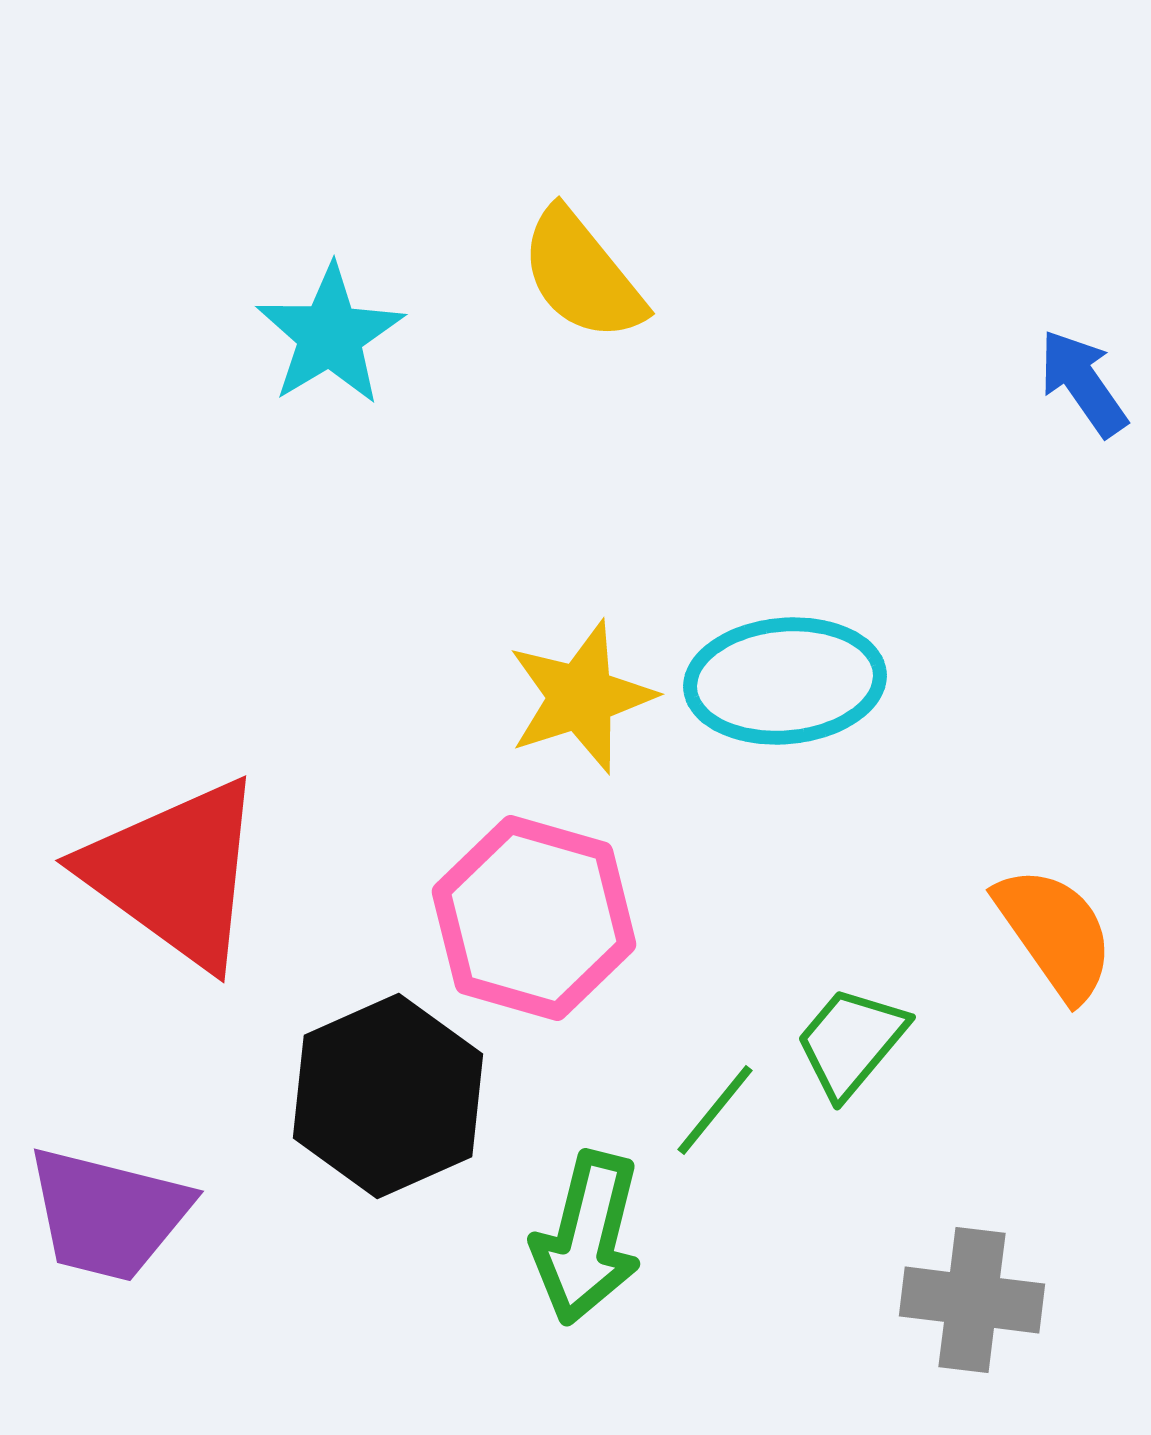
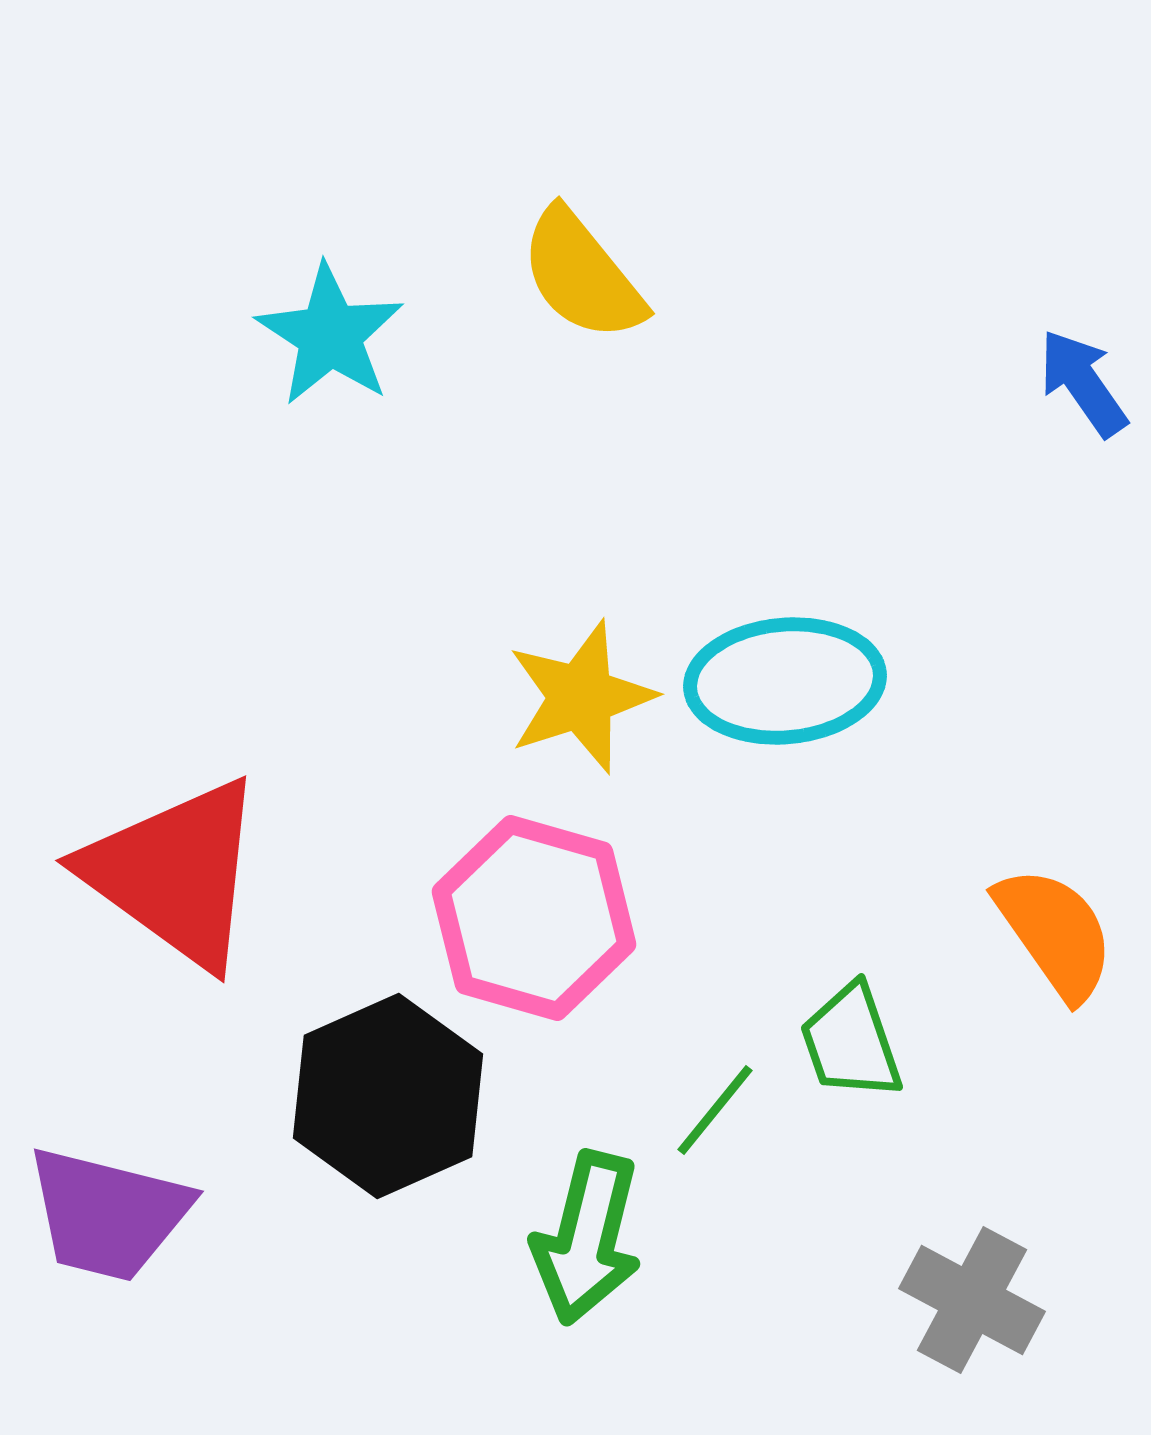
cyan star: rotated 8 degrees counterclockwise
green trapezoid: rotated 59 degrees counterclockwise
gray cross: rotated 21 degrees clockwise
